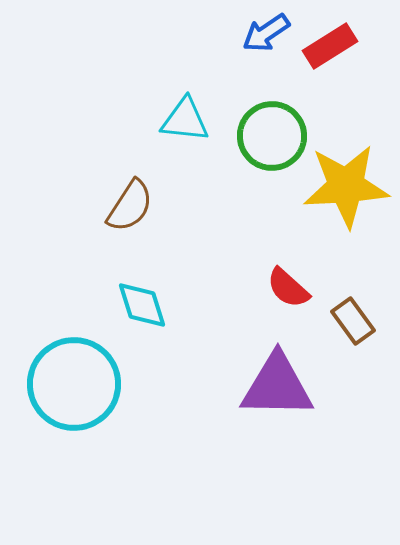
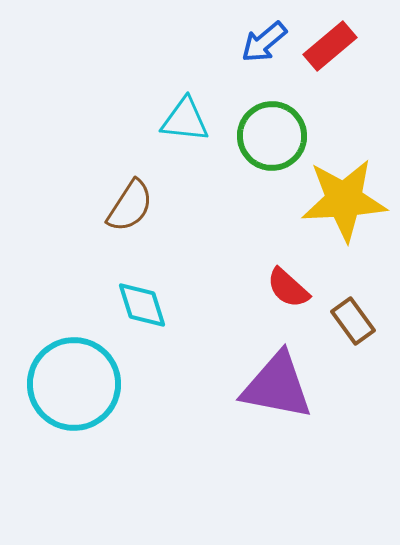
blue arrow: moved 2 px left, 9 px down; rotated 6 degrees counterclockwise
red rectangle: rotated 8 degrees counterclockwise
yellow star: moved 2 px left, 14 px down
purple triangle: rotated 10 degrees clockwise
